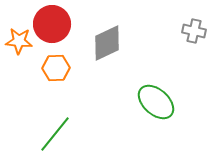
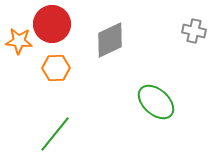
gray diamond: moved 3 px right, 3 px up
